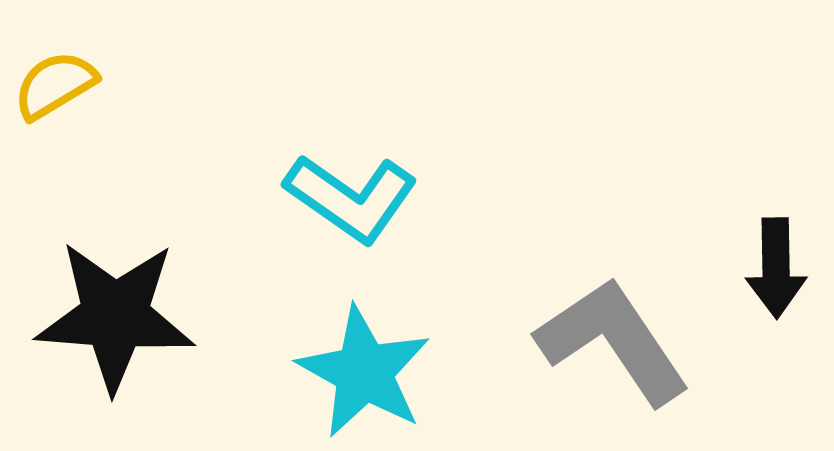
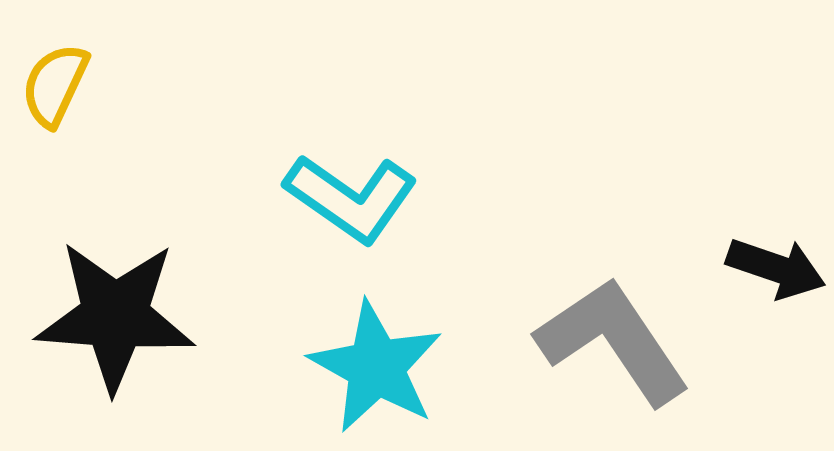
yellow semicircle: rotated 34 degrees counterclockwise
black arrow: rotated 70 degrees counterclockwise
cyan star: moved 12 px right, 5 px up
